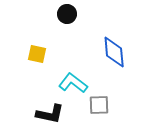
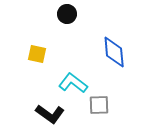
black L-shape: rotated 24 degrees clockwise
